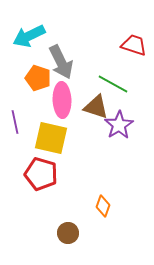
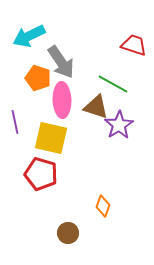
gray arrow: rotated 8 degrees counterclockwise
